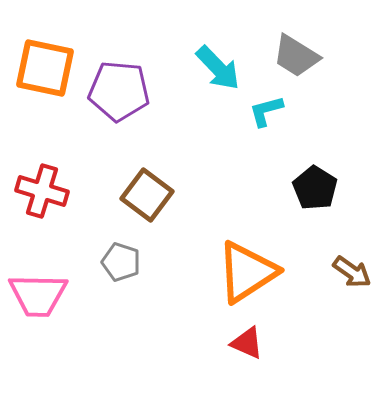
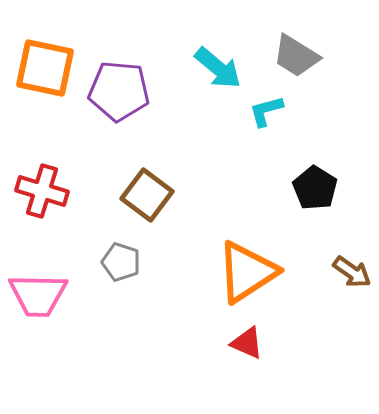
cyan arrow: rotated 6 degrees counterclockwise
